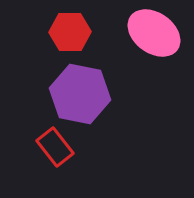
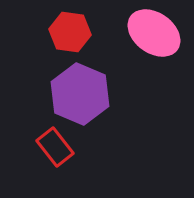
red hexagon: rotated 9 degrees clockwise
purple hexagon: rotated 12 degrees clockwise
